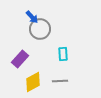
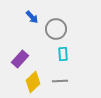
gray circle: moved 16 px right
yellow diamond: rotated 15 degrees counterclockwise
